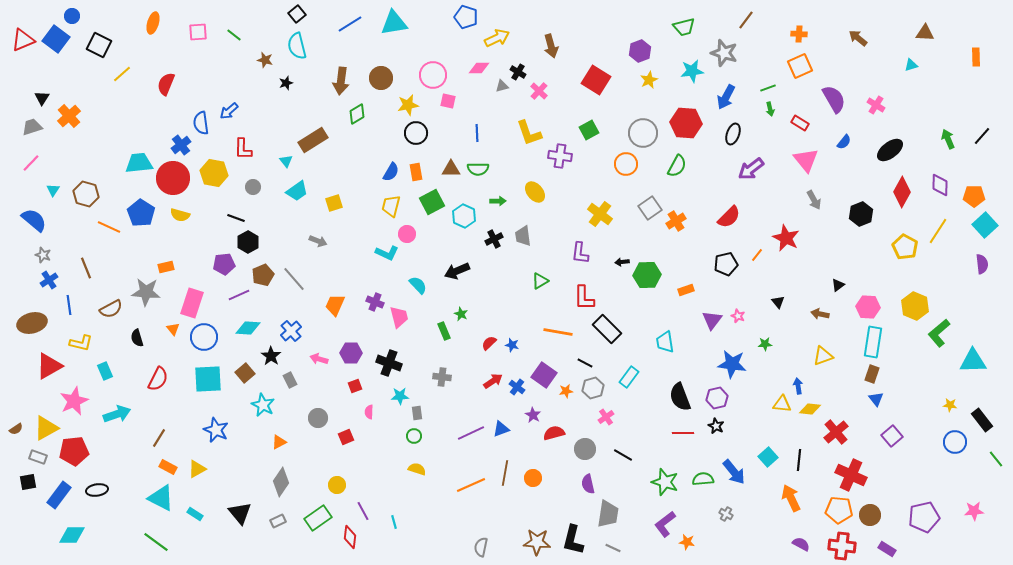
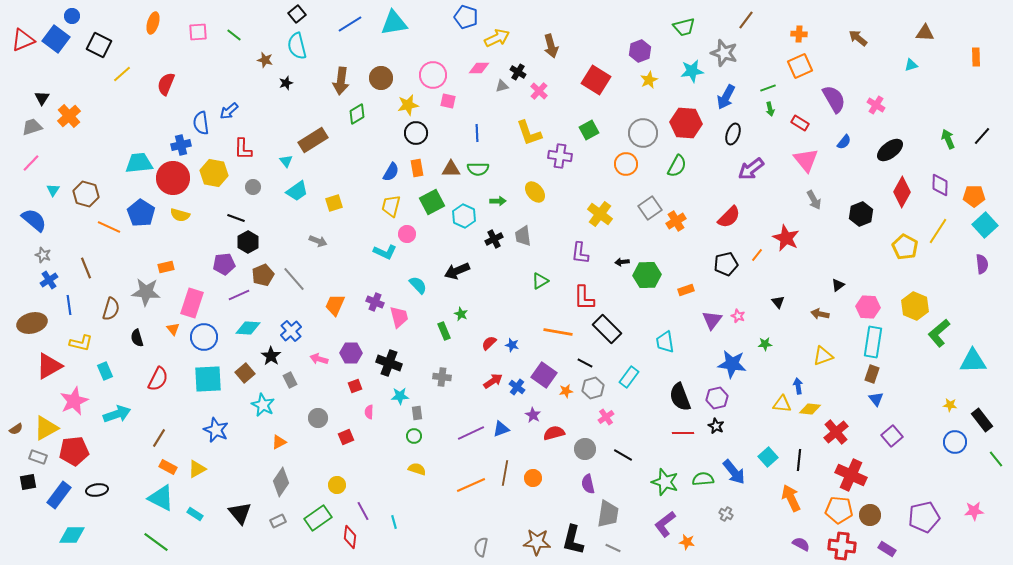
blue cross at (181, 145): rotated 24 degrees clockwise
orange rectangle at (416, 172): moved 1 px right, 4 px up
cyan L-shape at (387, 253): moved 2 px left, 1 px up
brown semicircle at (111, 309): rotated 45 degrees counterclockwise
